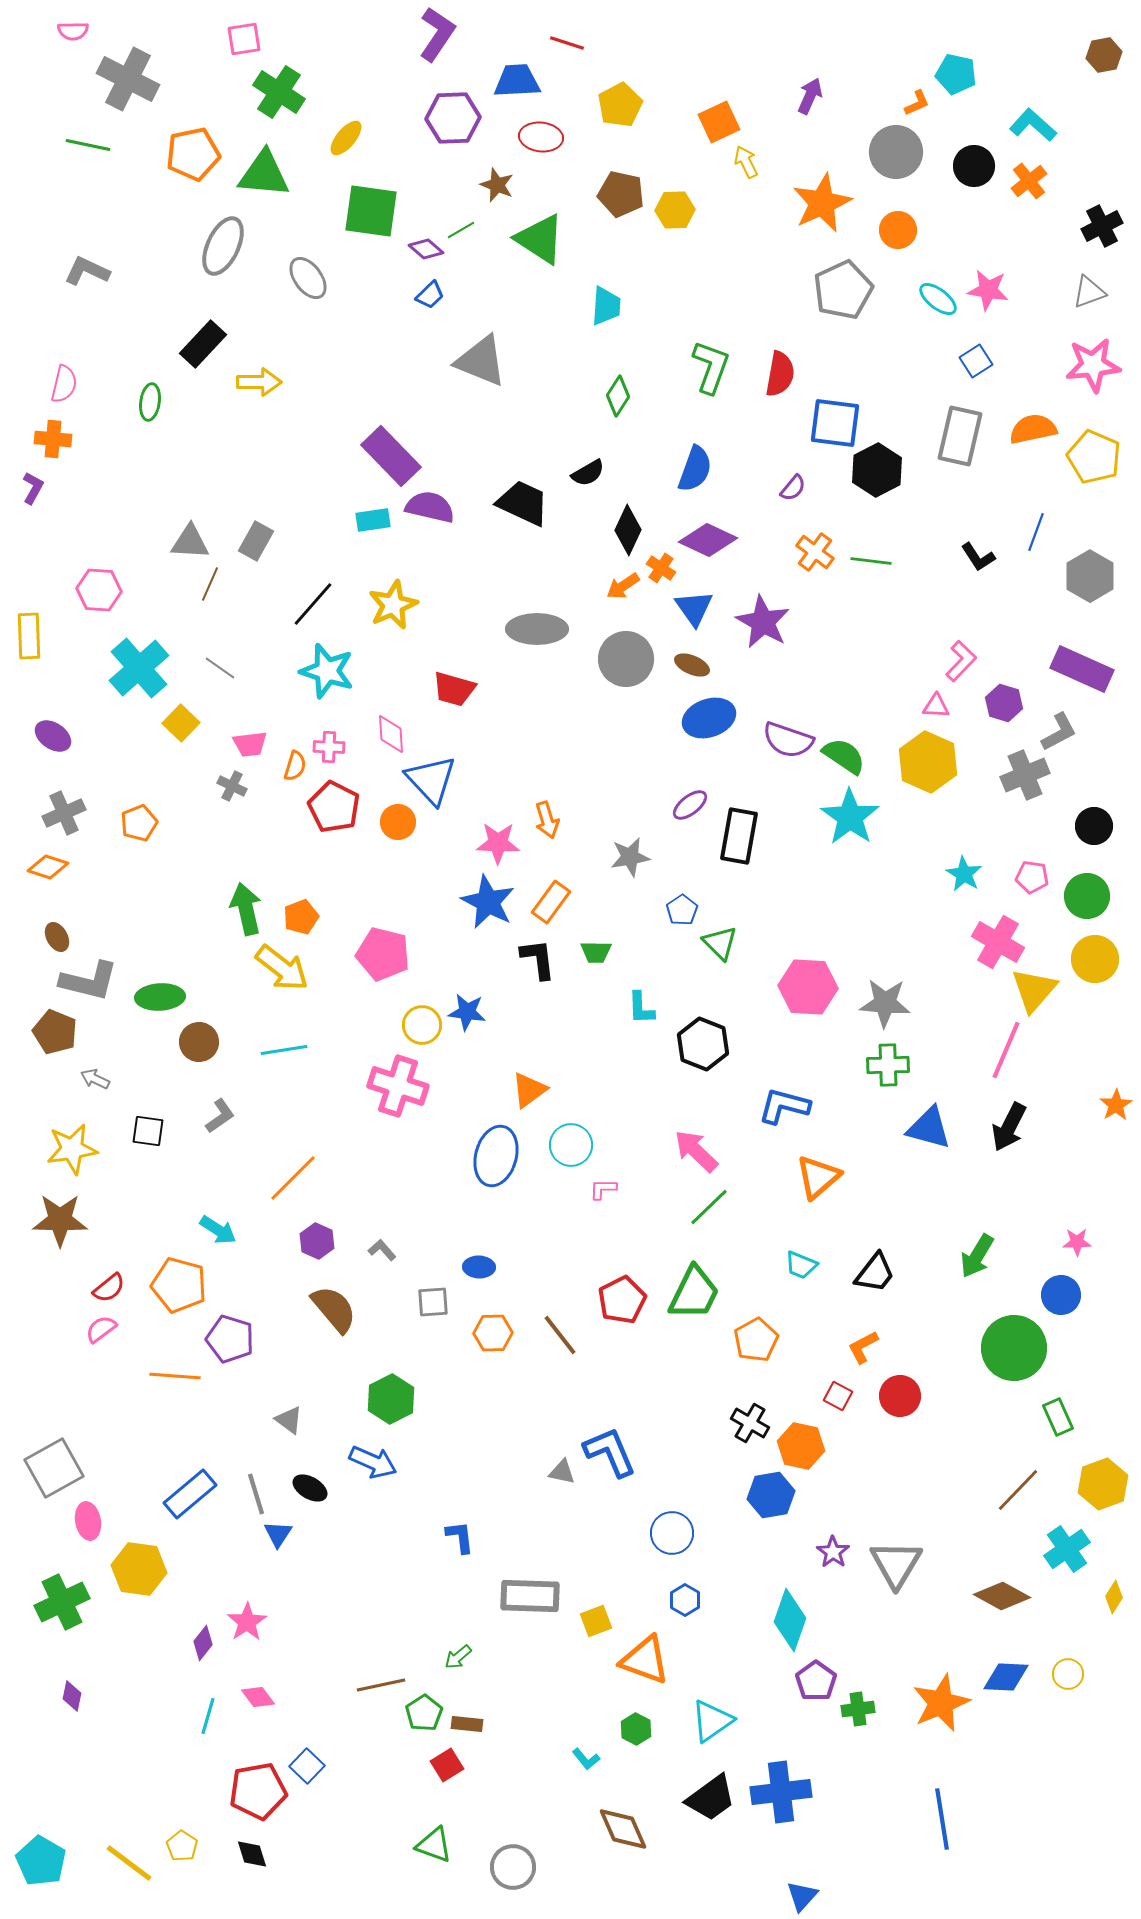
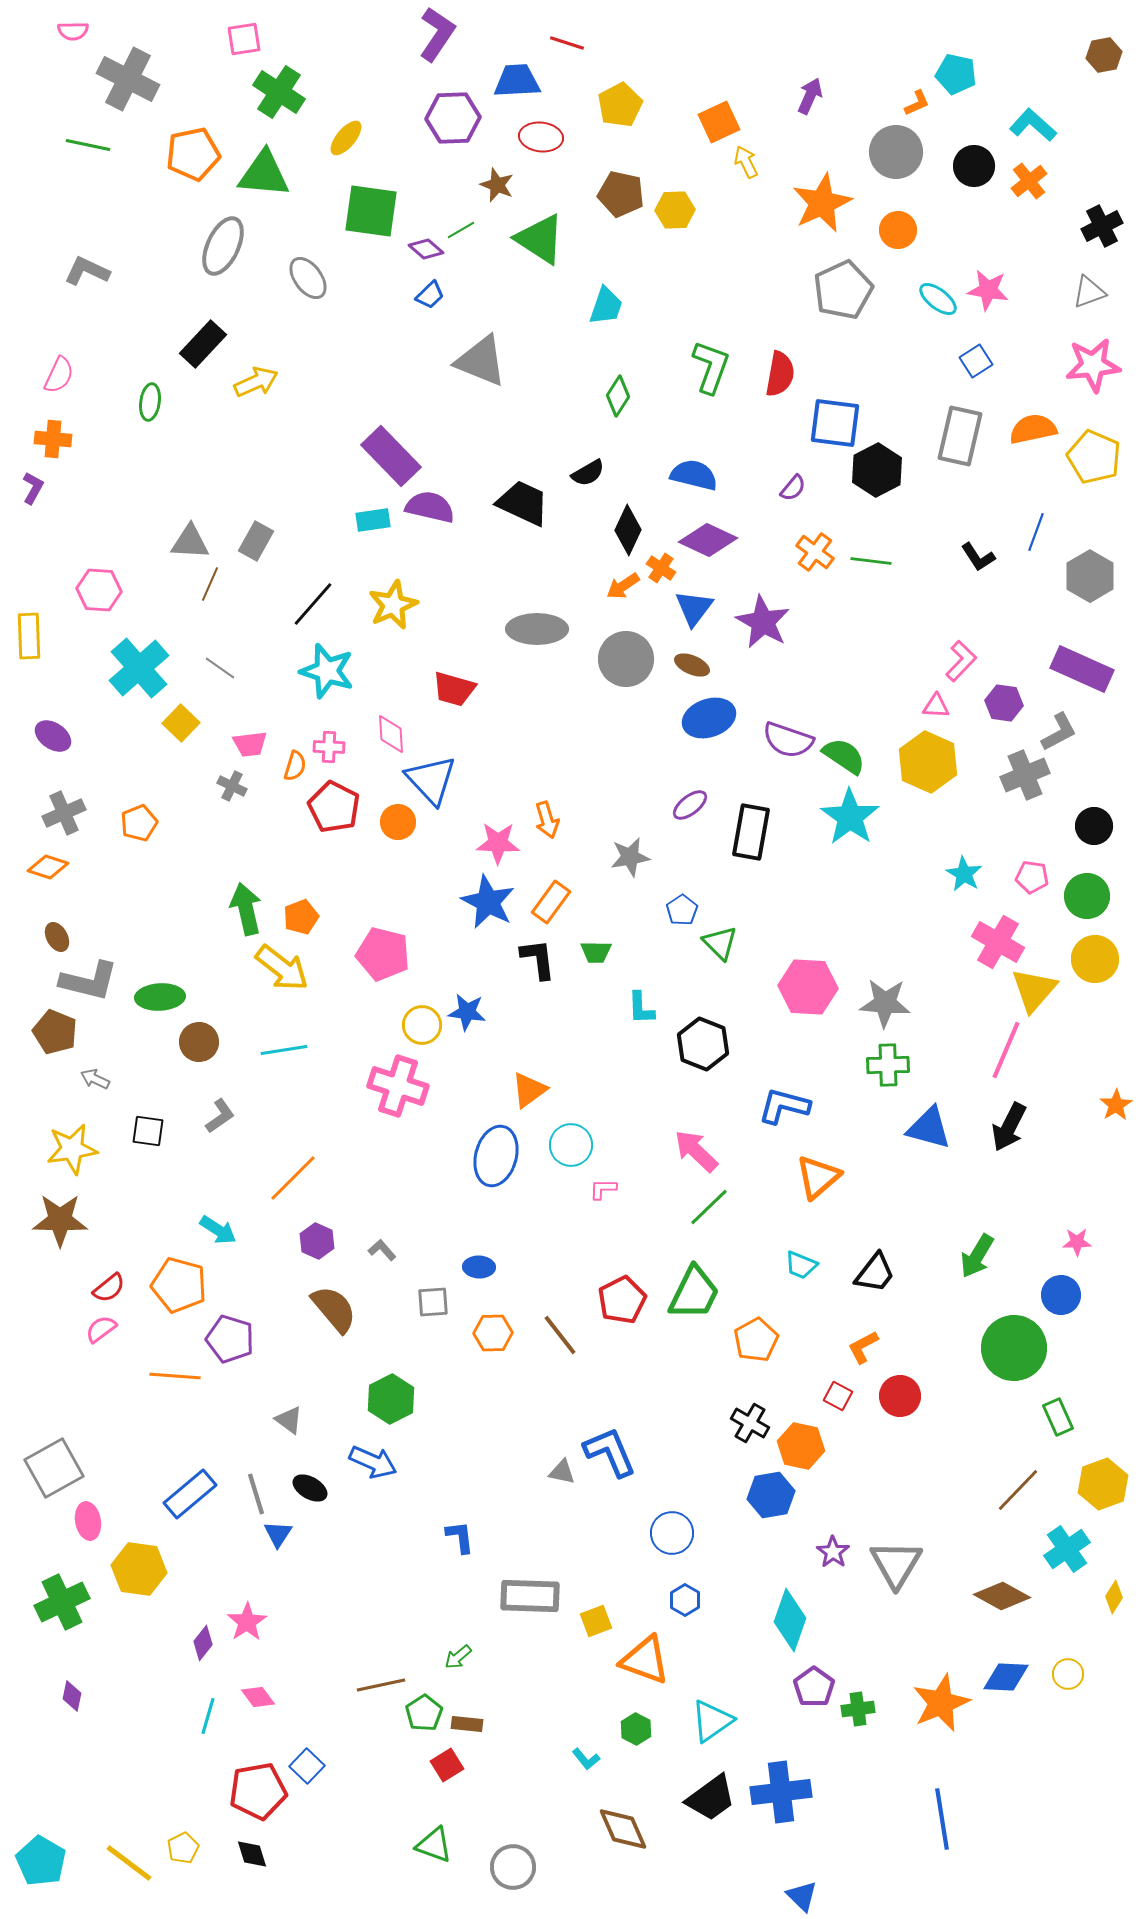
cyan trapezoid at (606, 306): rotated 15 degrees clockwise
yellow arrow at (259, 382): moved 3 px left; rotated 24 degrees counterclockwise
pink semicircle at (64, 384): moved 5 px left, 9 px up; rotated 12 degrees clockwise
blue semicircle at (695, 469): moved 1 px left, 6 px down; rotated 96 degrees counterclockwise
blue triangle at (694, 608): rotated 12 degrees clockwise
purple hexagon at (1004, 703): rotated 9 degrees counterclockwise
black rectangle at (739, 836): moved 12 px right, 4 px up
purple pentagon at (816, 1681): moved 2 px left, 6 px down
yellow pentagon at (182, 1846): moved 1 px right, 2 px down; rotated 12 degrees clockwise
blue triangle at (802, 1896): rotated 28 degrees counterclockwise
